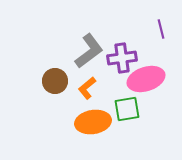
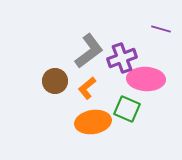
purple line: rotated 60 degrees counterclockwise
purple cross: rotated 12 degrees counterclockwise
pink ellipse: rotated 21 degrees clockwise
green square: rotated 32 degrees clockwise
